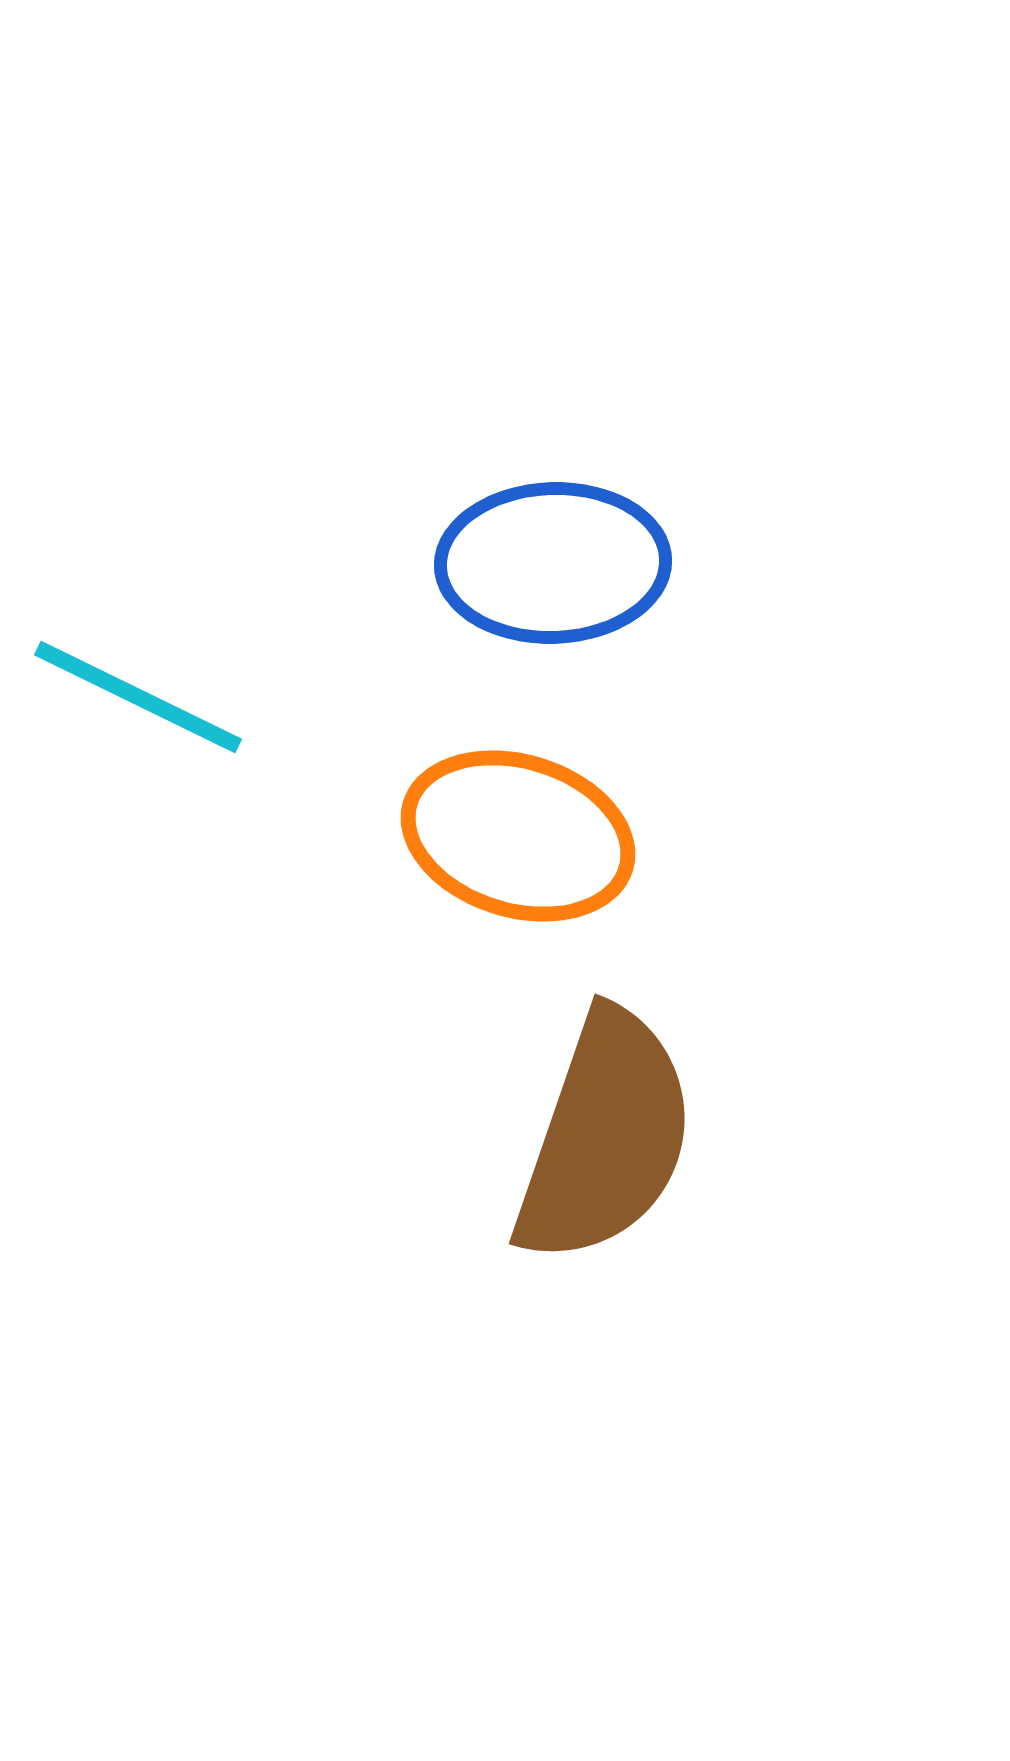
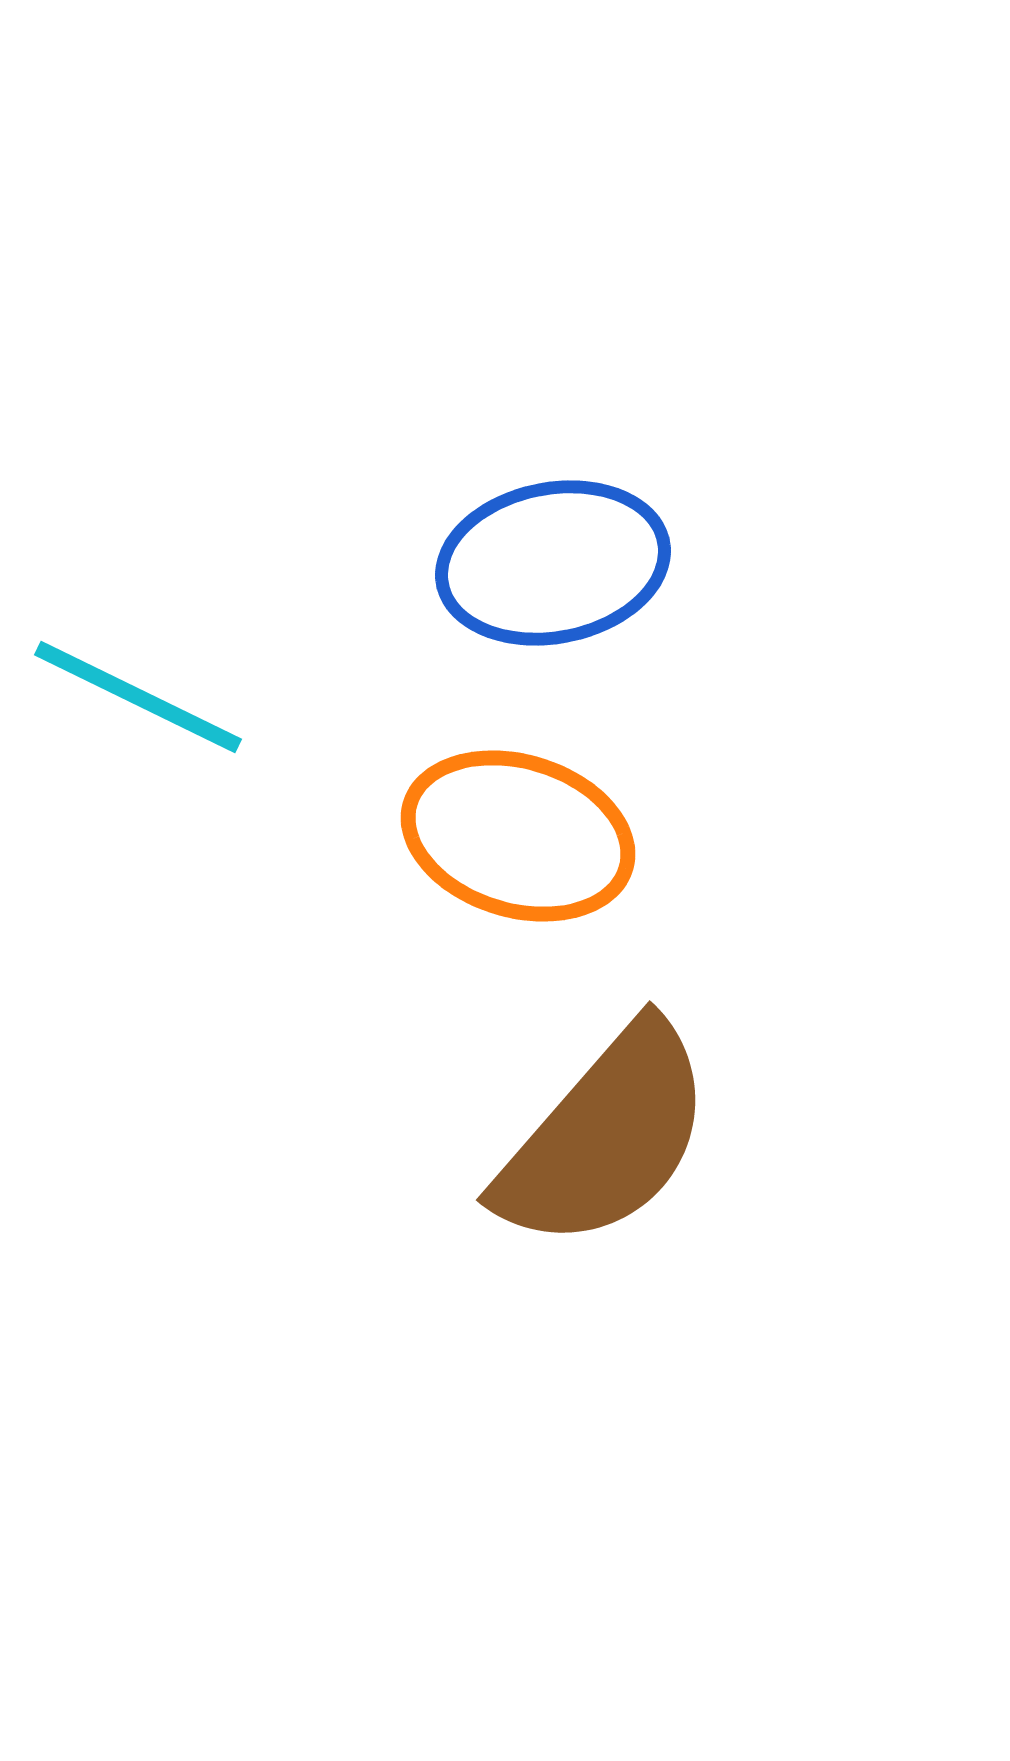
blue ellipse: rotated 9 degrees counterclockwise
brown semicircle: rotated 22 degrees clockwise
